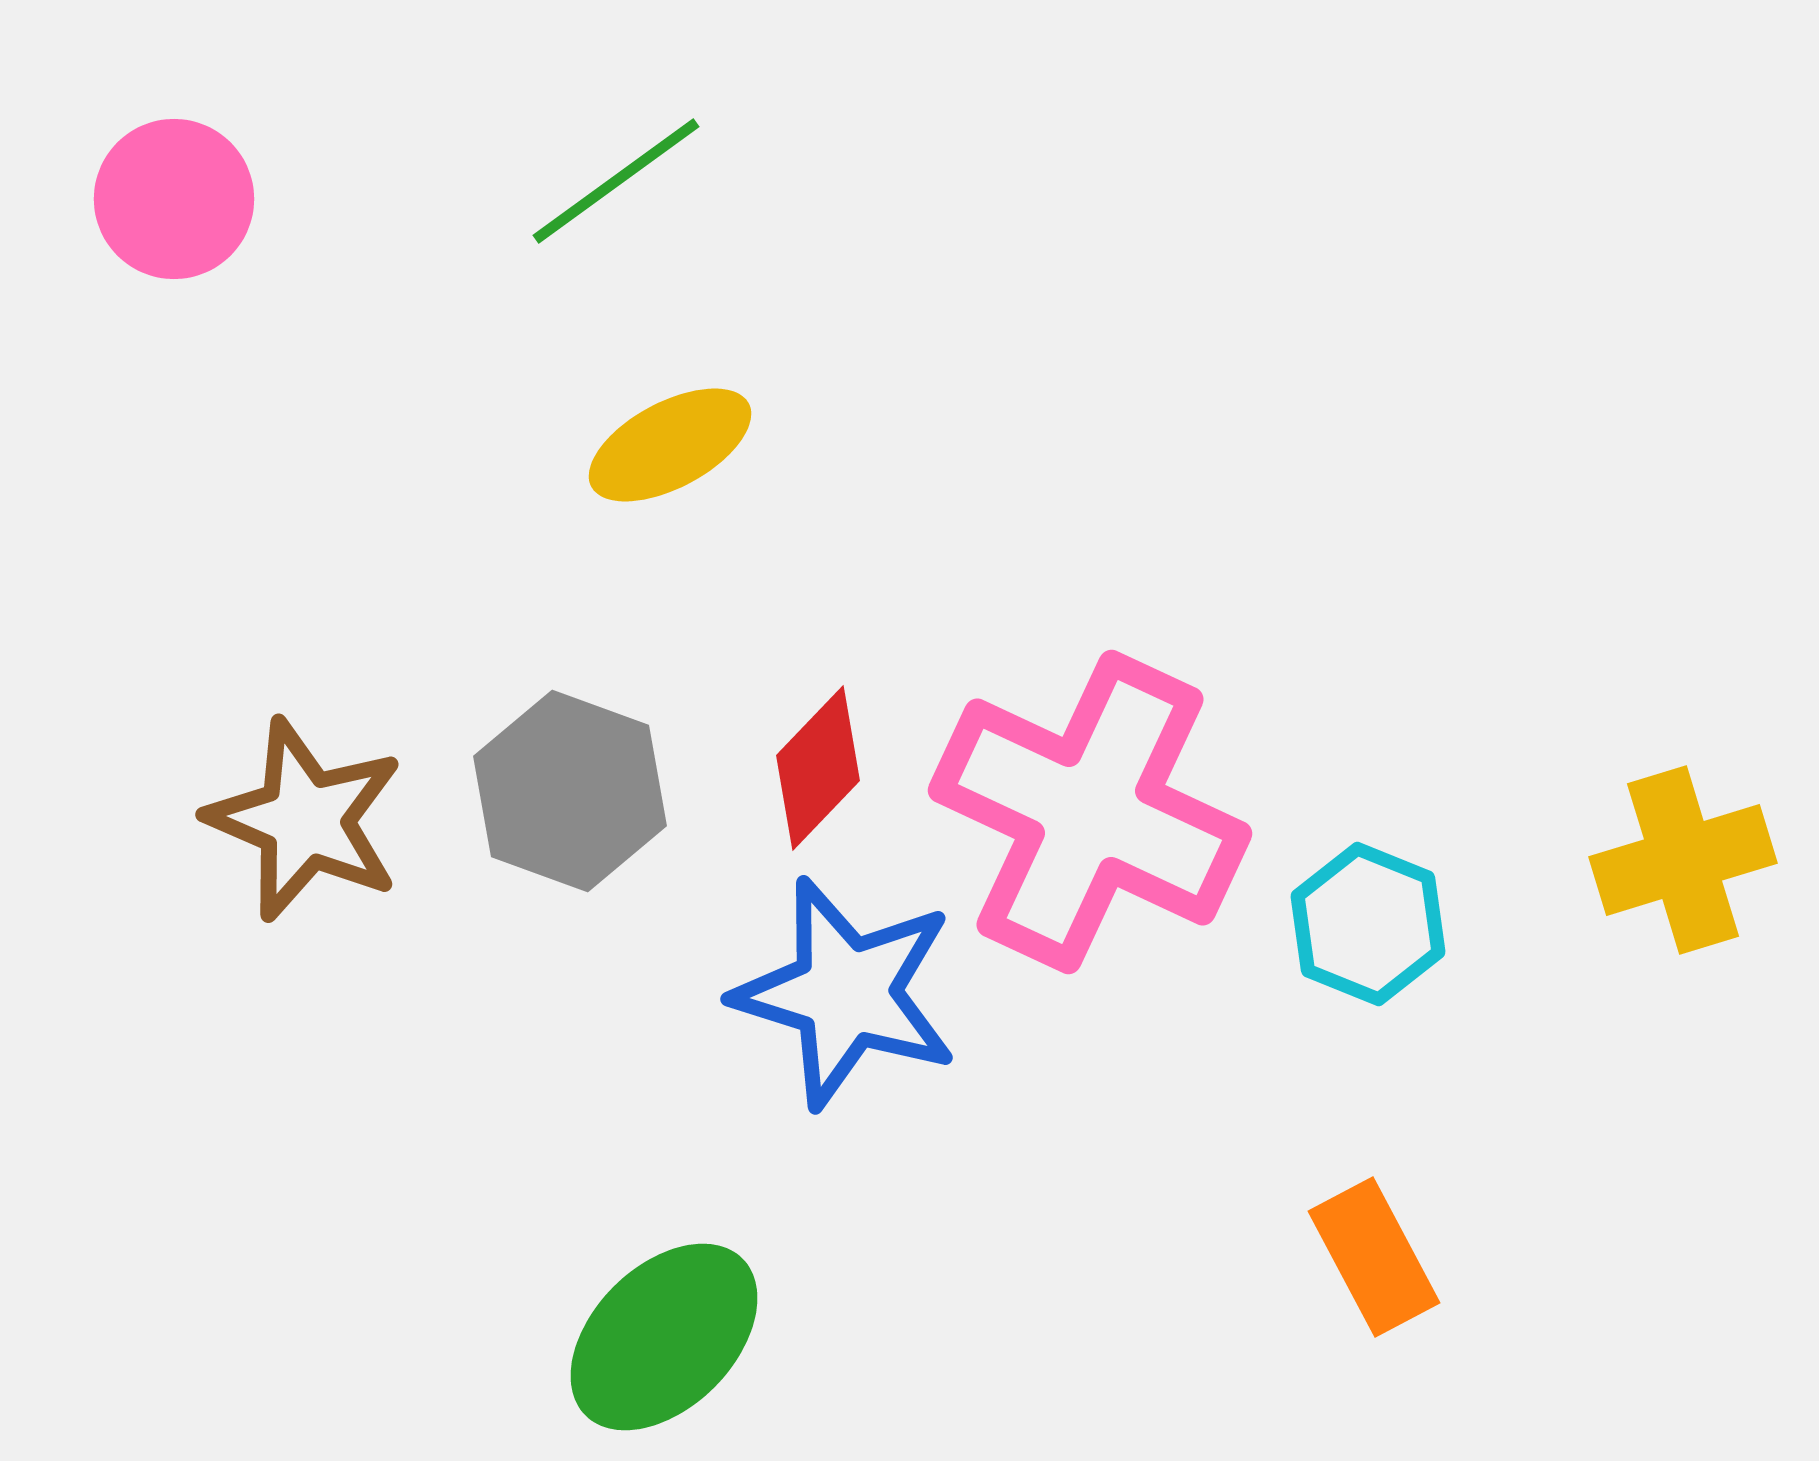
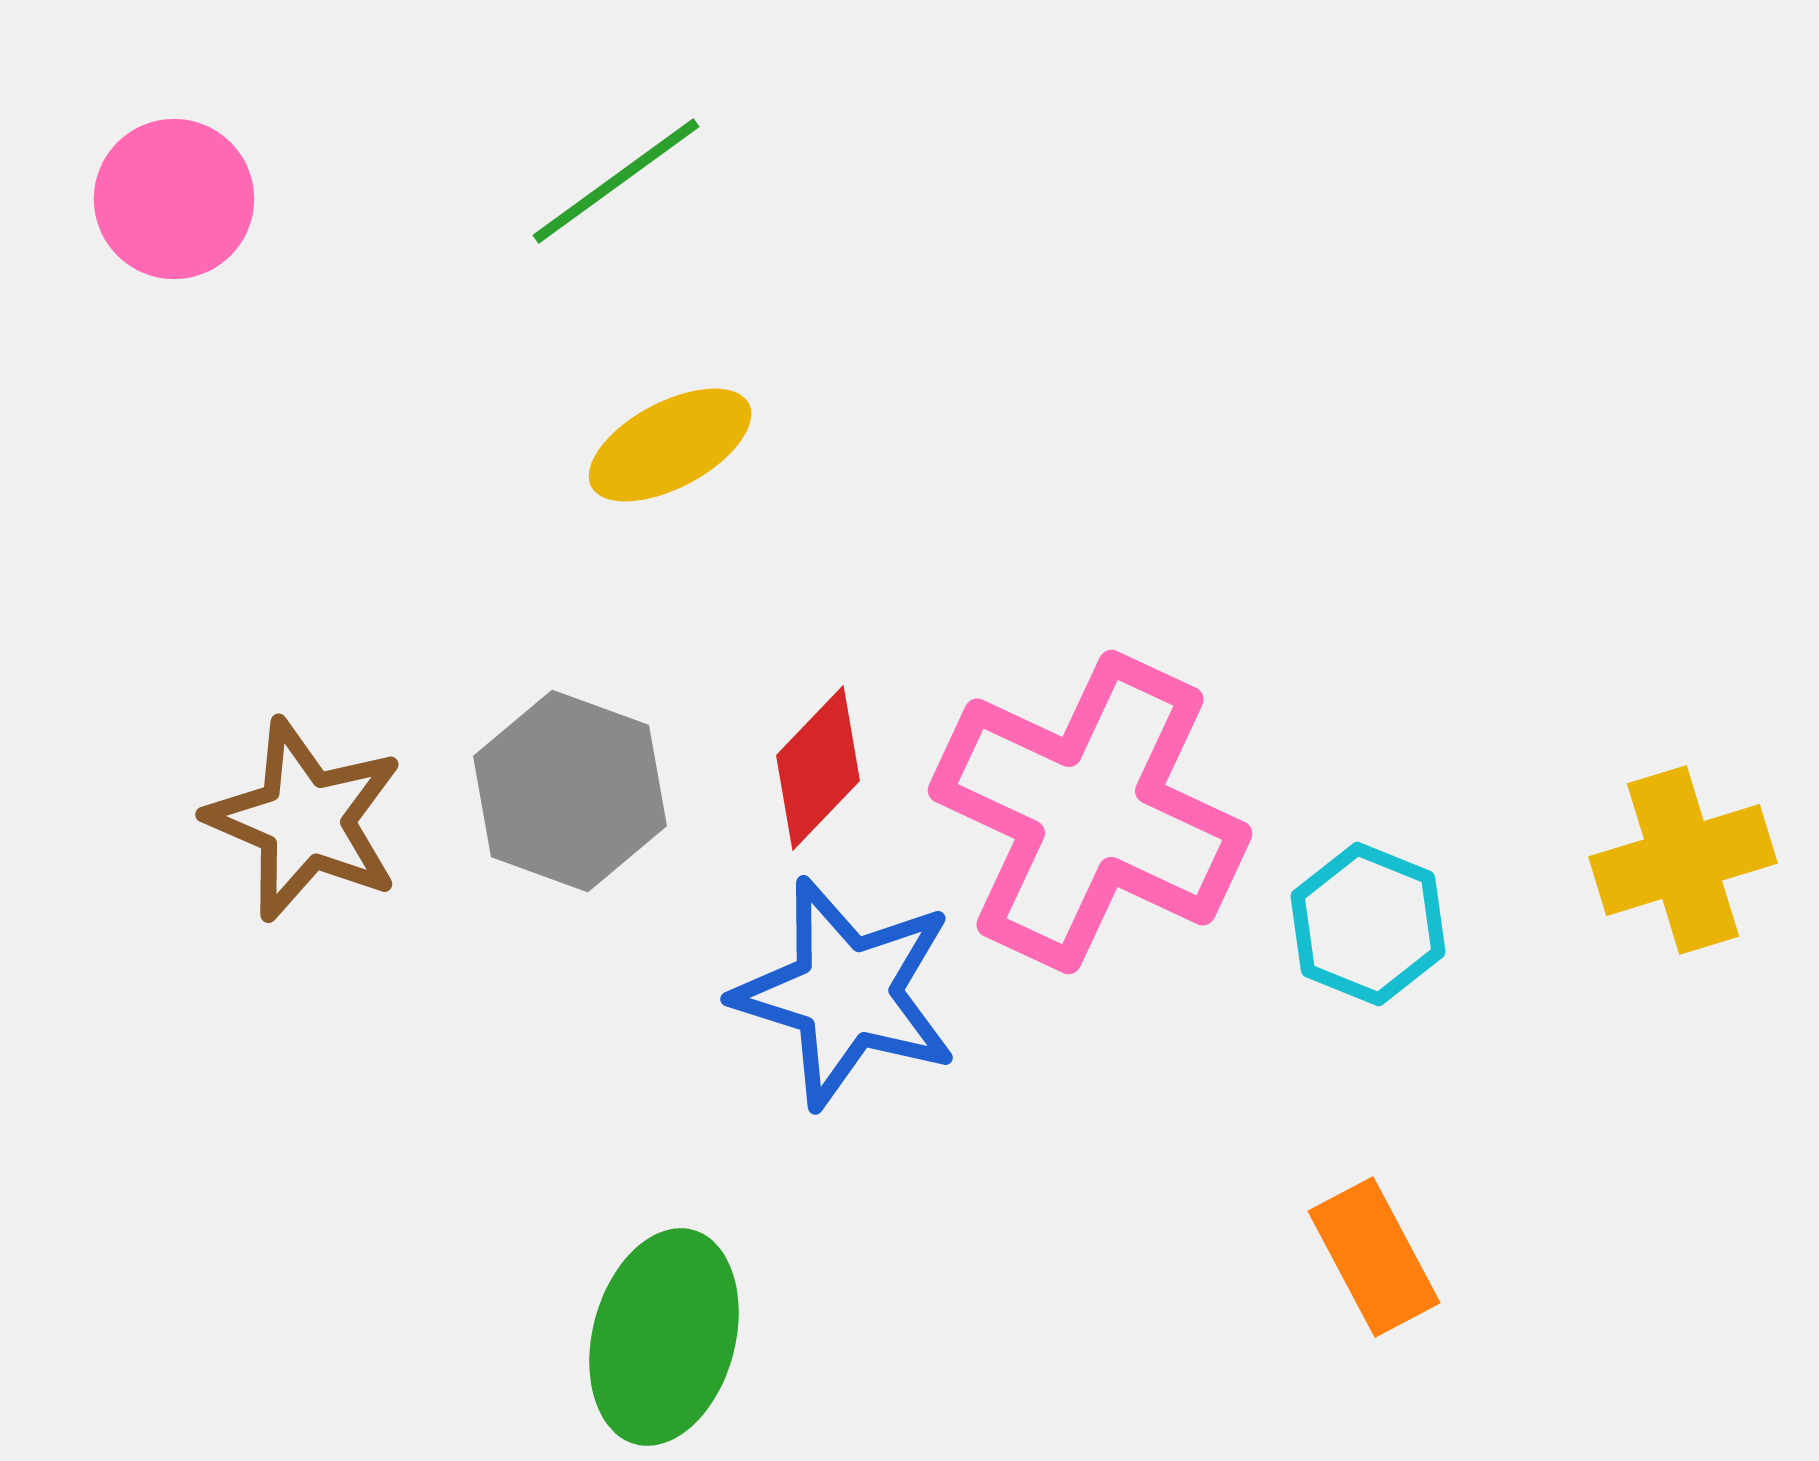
green ellipse: rotated 30 degrees counterclockwise
